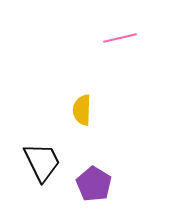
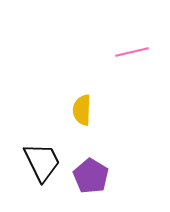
pink line: moved 12 px right, 14 px down
purple pentagon: moved 3 px left, 8 px up
